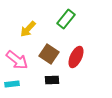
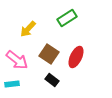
green rectangle: moved 1 px right, 1 px up; rotated 18 degrees clockwise
black rectangle: rotated 40 degrees clockwise
